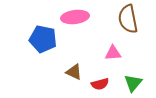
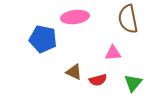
red semicircle: moved 2 px left, 4 px up
